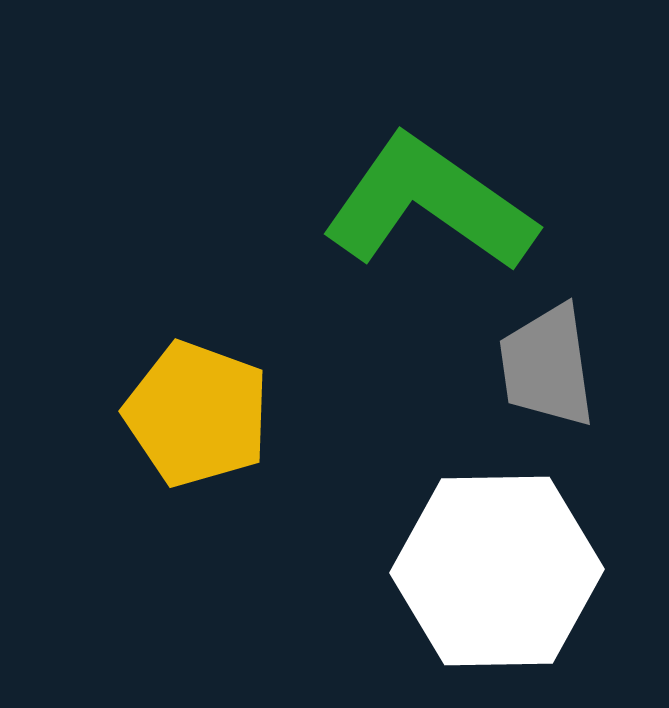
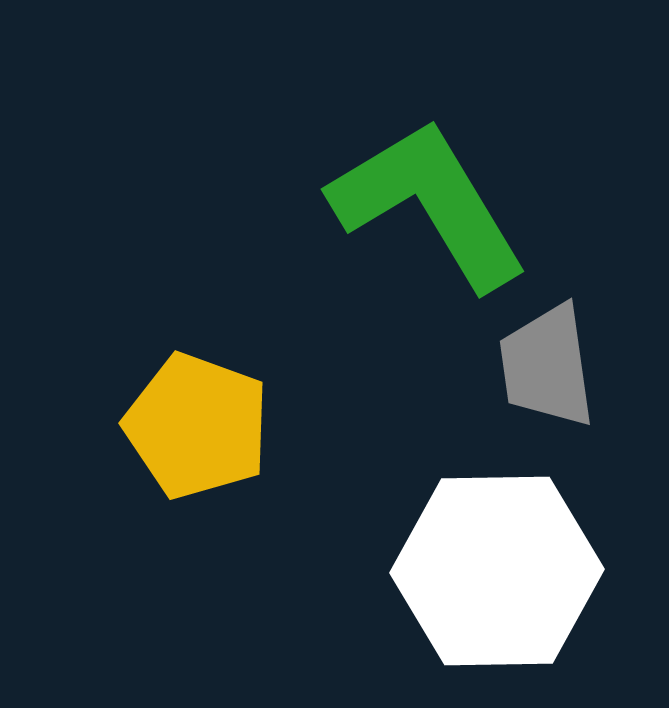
green L-shape: rotated 24 degrees clockwise
yellow pentagon: moved 12 px down
